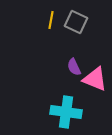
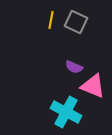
purple semicircle: rotated 42 degrees counterclockwise
pink triangle: moved 2 px left, 7 px down
cyan cross: rotated 20 degrees clockwise
